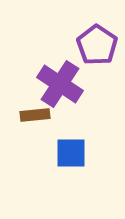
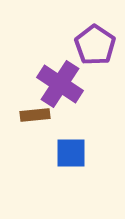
purple pentagon: moved 2 px left
